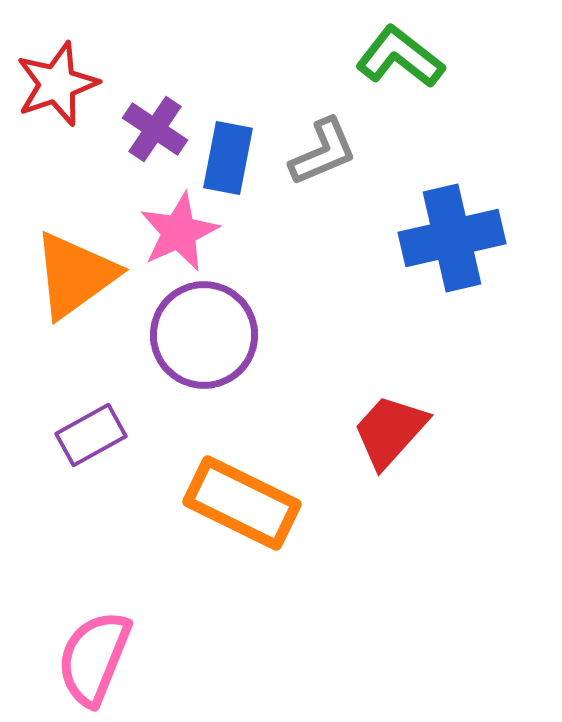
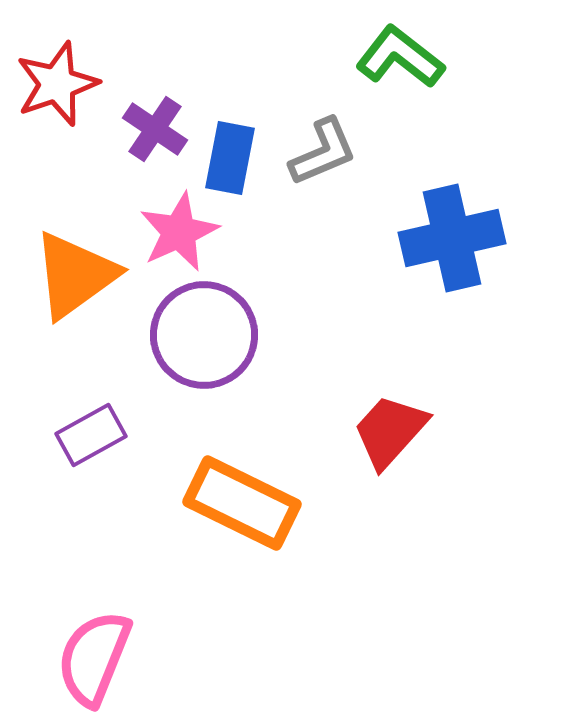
blue rectangle: moved 2 px right
